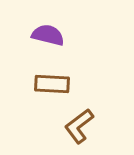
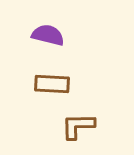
brown L-shape: moved 1 px left; rotated 36 degrees clockwise
